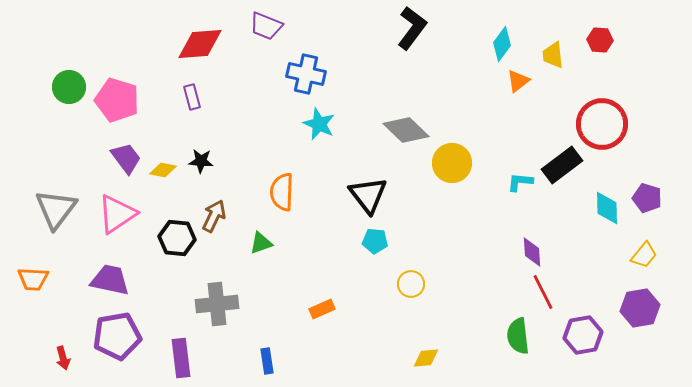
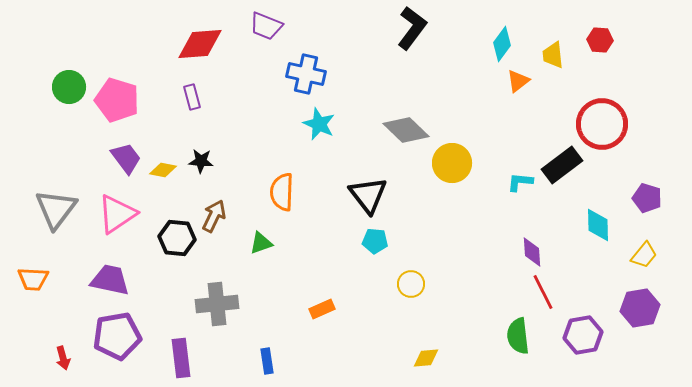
cyan diamond at (607, 208): moved 9 px left, 17 px down
